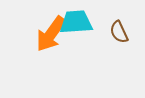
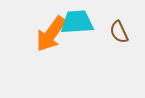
cyan trapezoid: moved 1 px right
